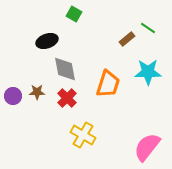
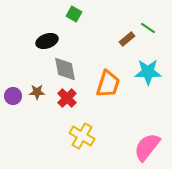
yellow cross: moved 1 px left, 1 px down
